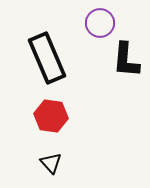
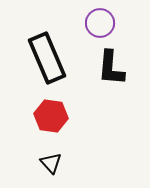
black L-shape: moved 15 px left, 8 px down
